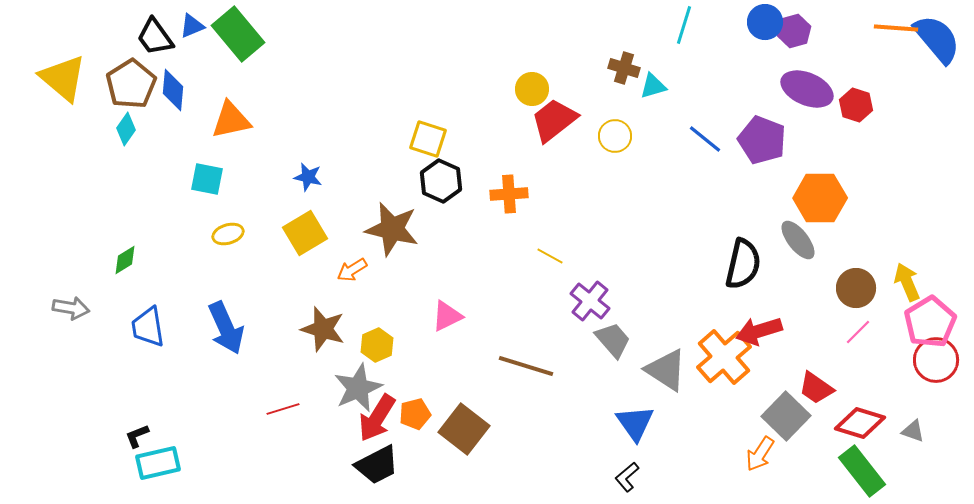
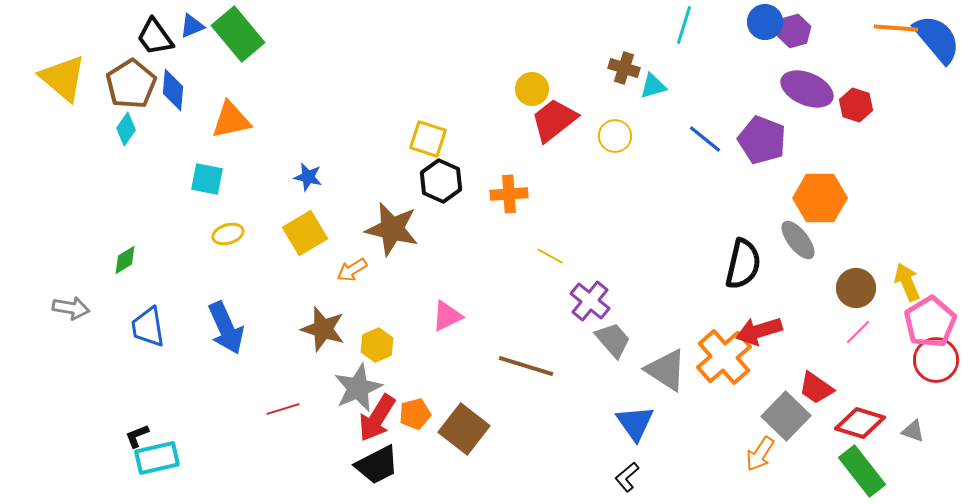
cyan rectangle at (158, 463): moved 1 px left, 5 px up
